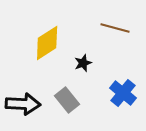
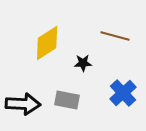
brown line: moved 8 px down
black star: rotated 18 degrees clockwise
blue cross: rotated 8 degrees clockwise
gray rectangle: rotated 40 degrees counterclockwise
